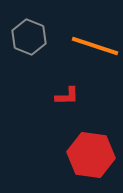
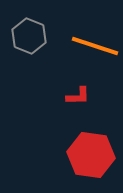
gray hexagon: moved 1 px up
red L-shape: moved 11 px right
